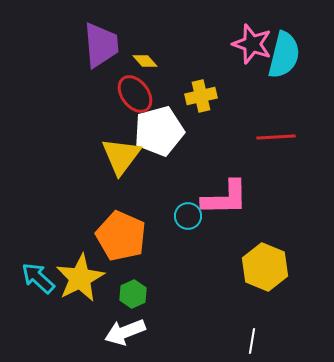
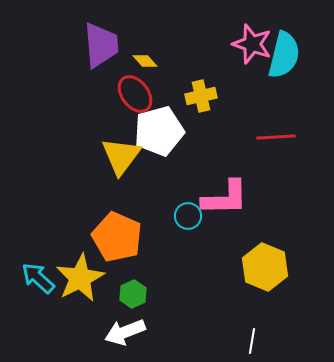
orange pentagon: moved 4 px left, 1 px down
